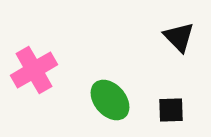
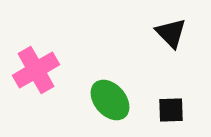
black triangle: moved 8 px left, 4 px up
pink cross: moved 2 px right
